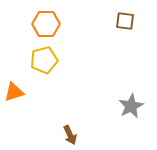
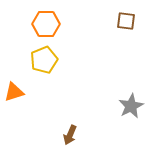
brown square: moved 1 px right
yellow pentagon: rotated 8 degrees counterclockwise
brown arrow: rotated 48 degrees clockwise
